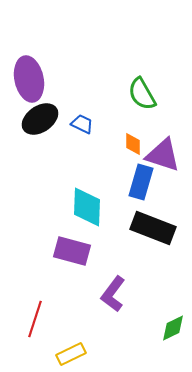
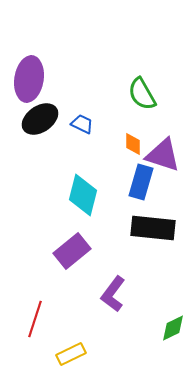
purple ellipse: rotated 21 degrees clockwise
cyan diamond: moved 4 px left, 12 px up; rotated 12 degrees clockwise
black rectangle: rotated 15 degrees counterclockwise
purple rectangle: rotated 54 degrees counterclockwise
